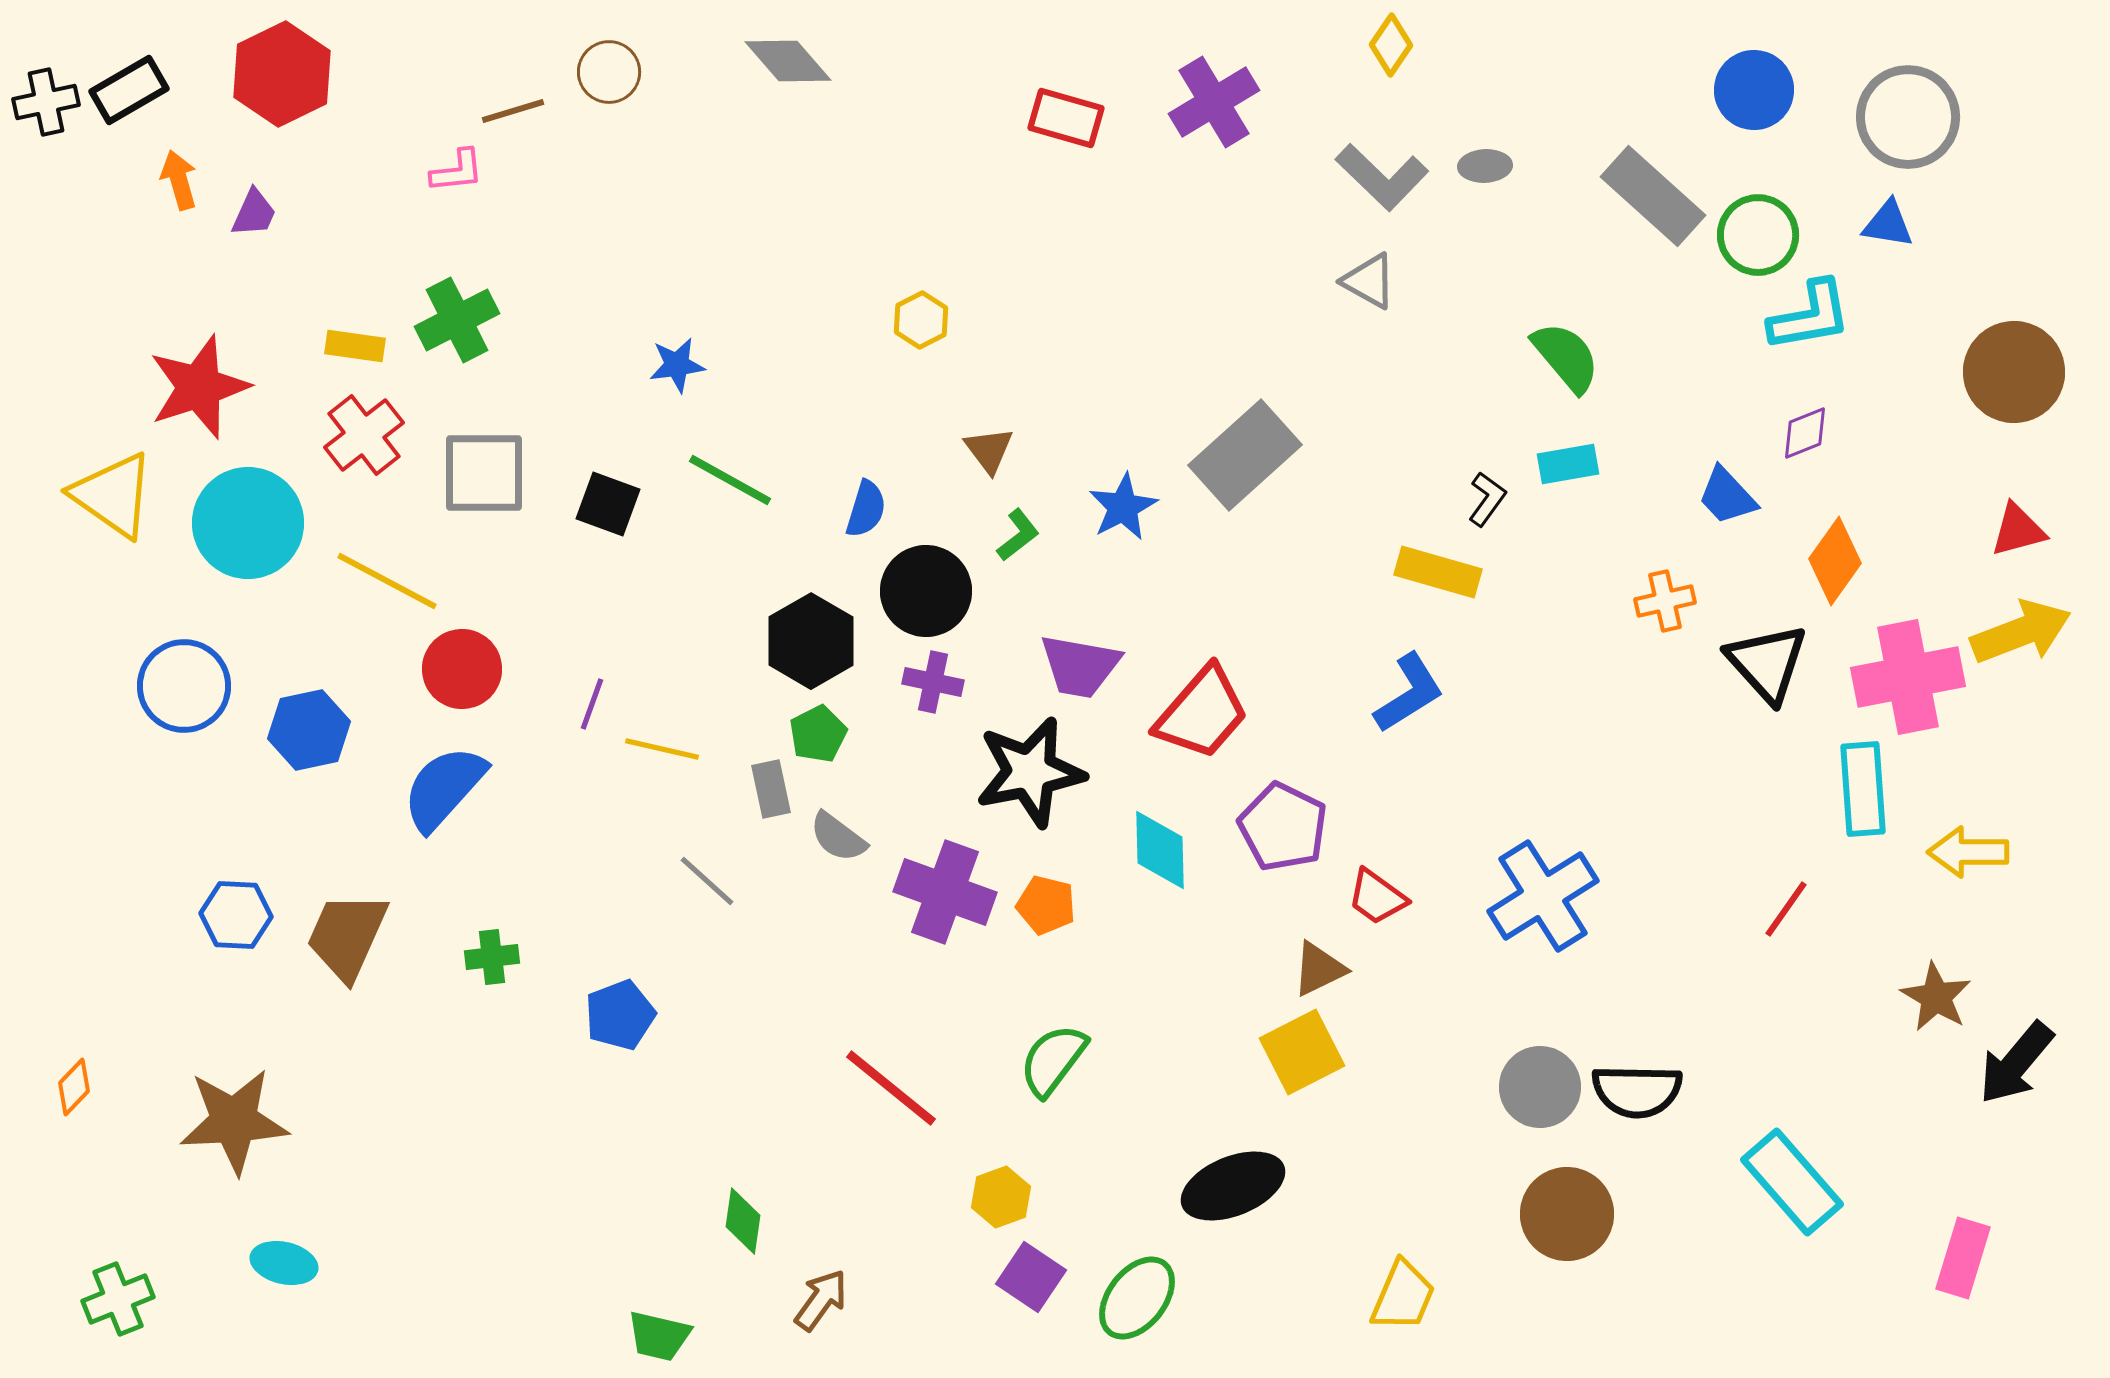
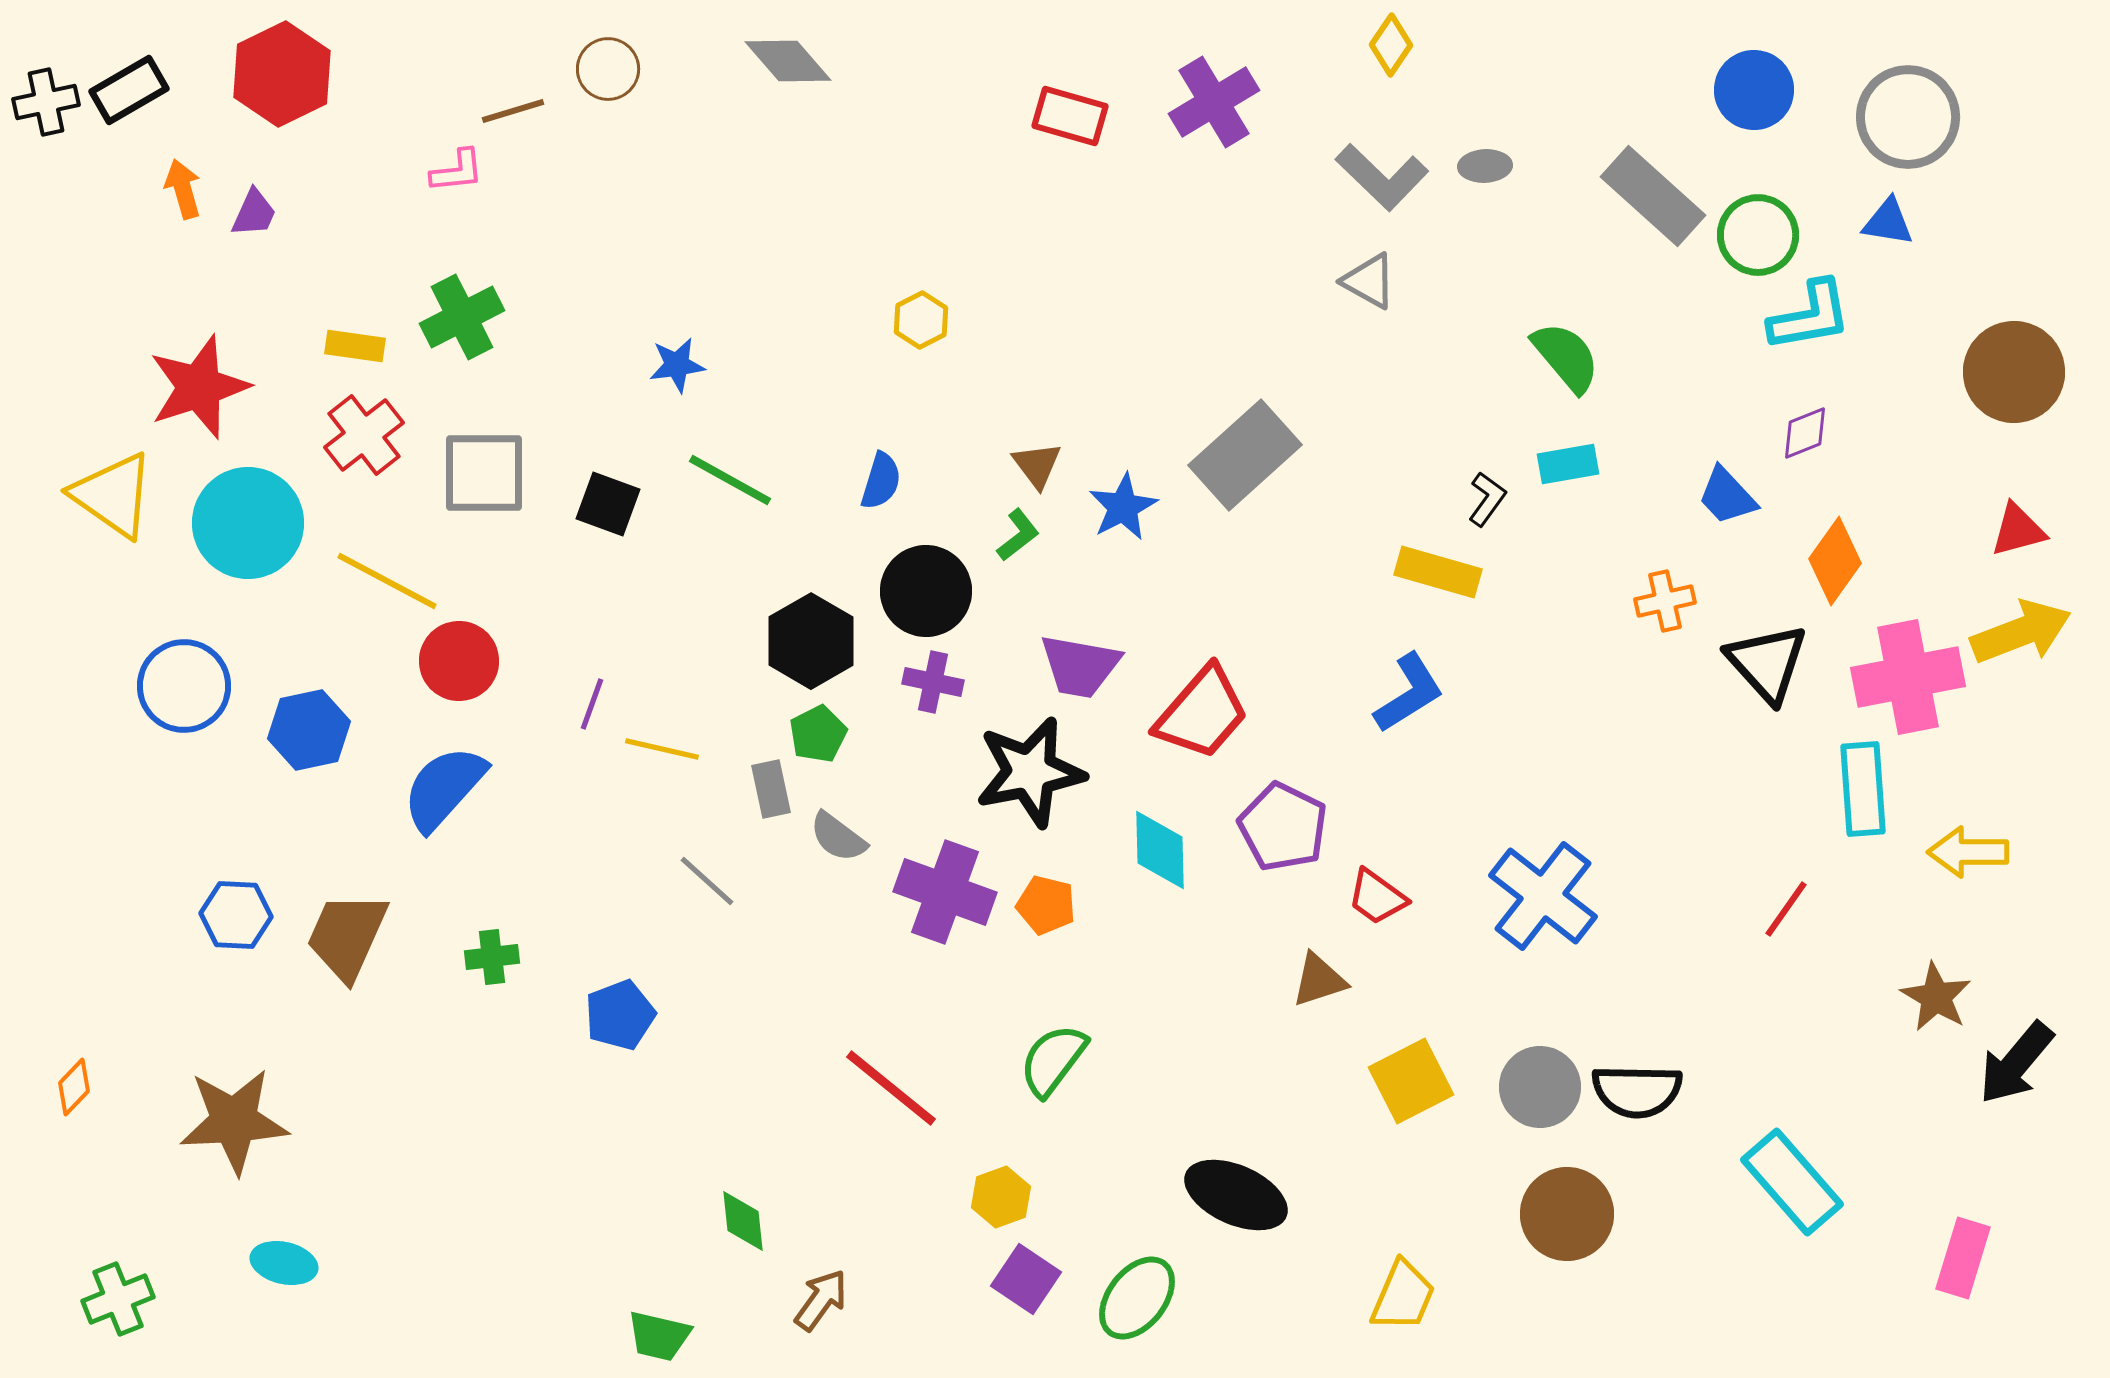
brown circle at (609, 72): moved 1 px left, 3 px up
red rectangle at (1066, 118): moved 4 px right, 2 px up
orange arrow at (179, 180): moved 4 px right, 9 px down
blue triangle at (1888, 224): moved 2 px up
green cross at (457, 320): moved 5 px right, 3 px up
brown triangle at (989, 450): moved 48 px right, 15 px down
blue semicircle at (866, 509): moved 15 px right, 28 px up
red circle at (462, 669): moved 3 px left, 8 px up
blue cross at (1543, 896): rotated 20 degrees counterclockwise
brown triangle at (1319, 969): moved 11 px down; rotated 8 degrees clockwise
yellow square at (1302, 1052): moved 109 px right, 29 px down
black ellipse at (1233, 1186): moved 3 px right, 9 px down; rotated 46 degrees clockwise
green diamond at (743, 1221): rotated 14 degrees counterclockwise
purple square at (1031, 1277): moved 5 px left, 2 px down
